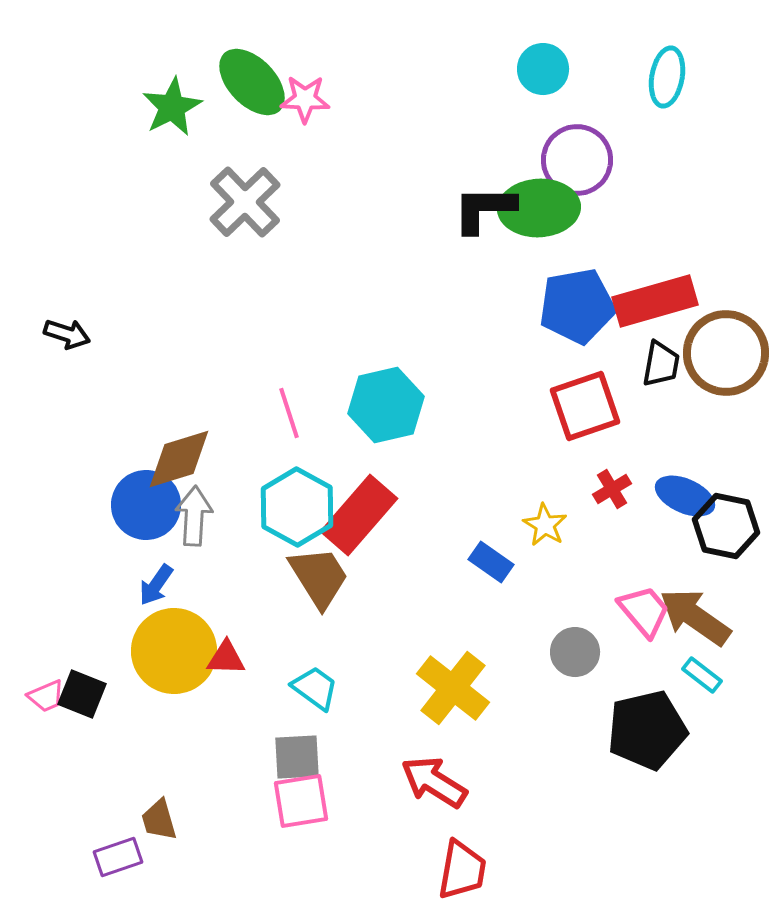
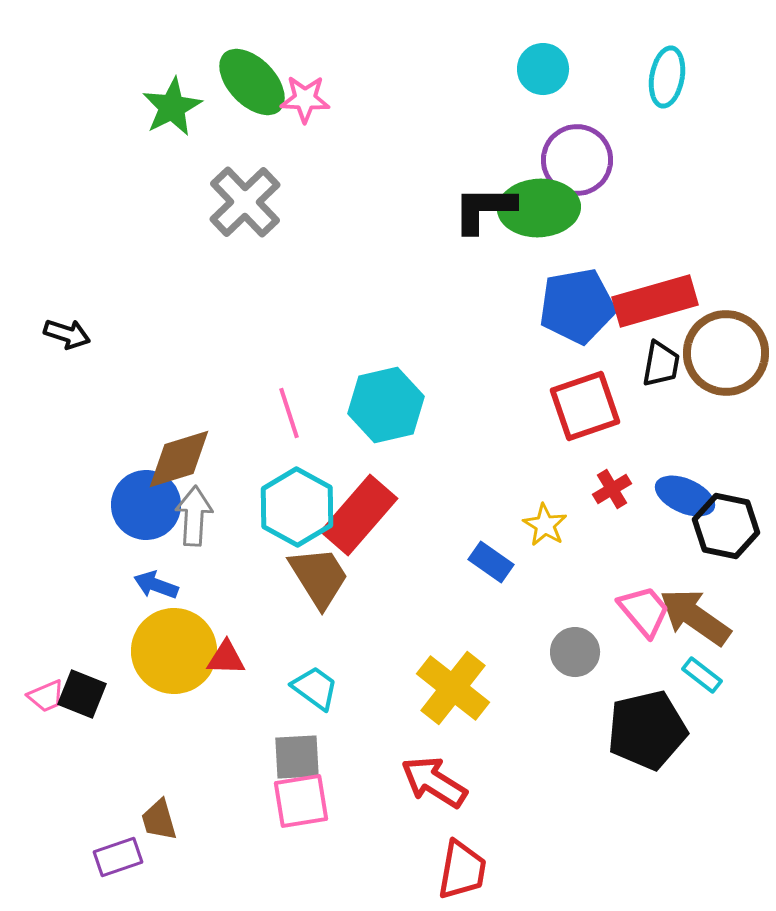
blue arrow at (156, 585): rotated 75 degrees clockwise
